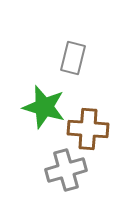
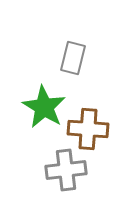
green star: rotated 15 degrees clockwise
gray cross: rotated 9 degrees clockwise
